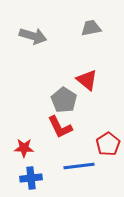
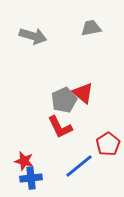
red triangle: moved 4 px left, 13 px down
gray pentagon: rotated 15 degrees clockwise
red star: moved 13 px down; rotated 12 degrees clockwise
blue line: rotated 32 degrees counterclockwise
